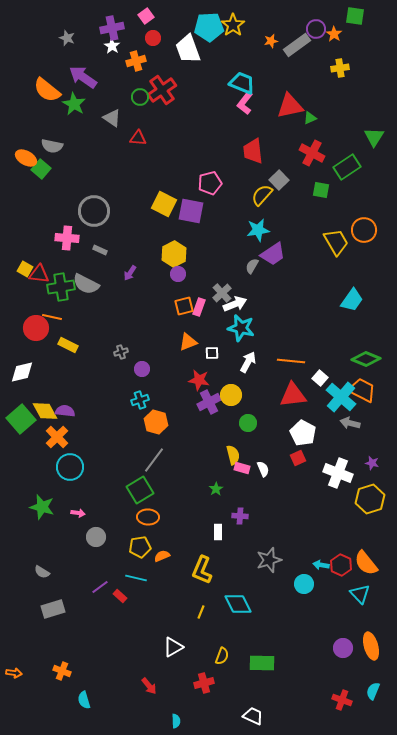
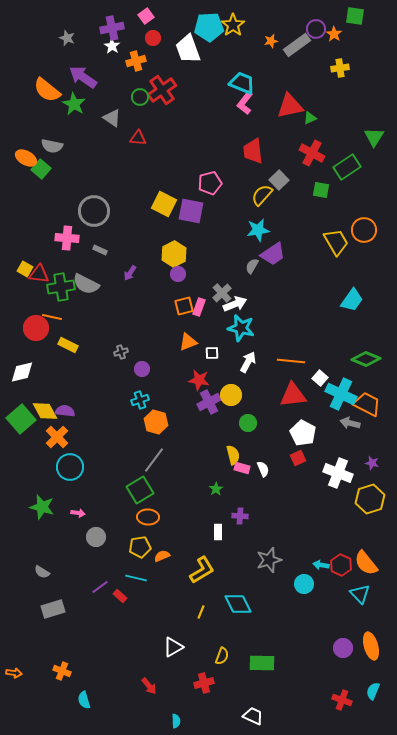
orange trapezoid at (362, 390): moved 5 px right, 14 px down
cyan cross at (341, 397): moved 3 px up; rotated 16 degrees counterclockwise
yellow L-shape at (202, 570): rotated 144 degrees counterclockwise
